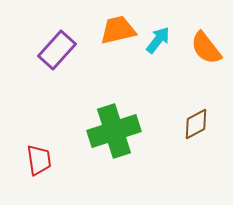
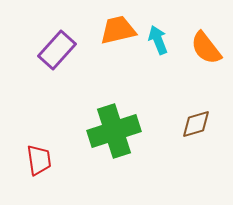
cyan arrow: rotated 60 degrees counterclockwise
brown diamond: rotated 12 degrees clockwise
